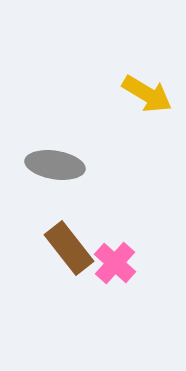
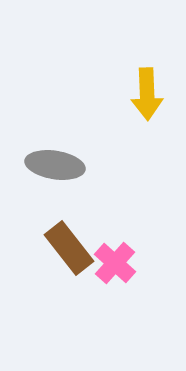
yellow arrow: rotated 57 degrees clockwise
